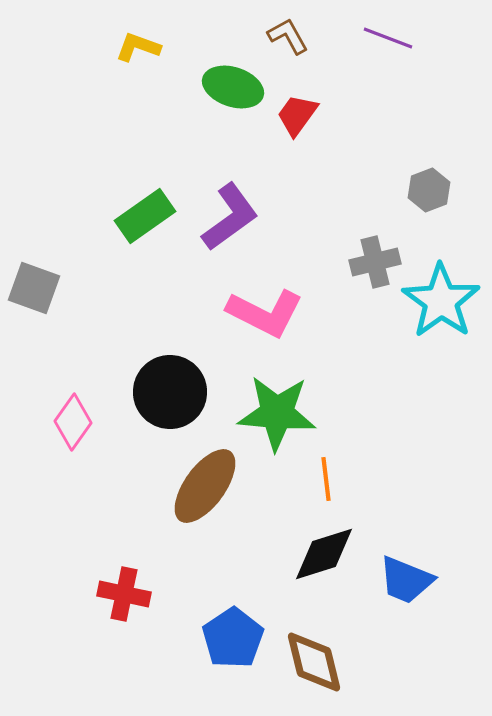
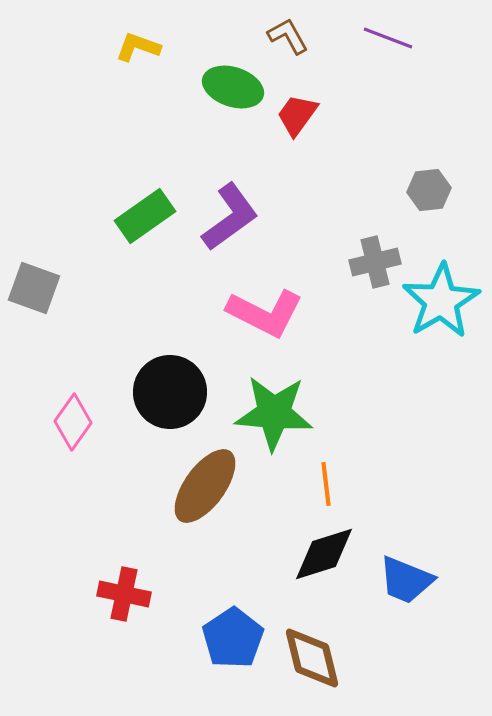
gray hexagon: rotated 15 degrees clockwise
cyan star: rotated 6 degrees clockwise
green star: moved 3 px left
orange line: moved 5 px down
brown diamond: moved 2 px left, 4 px up
